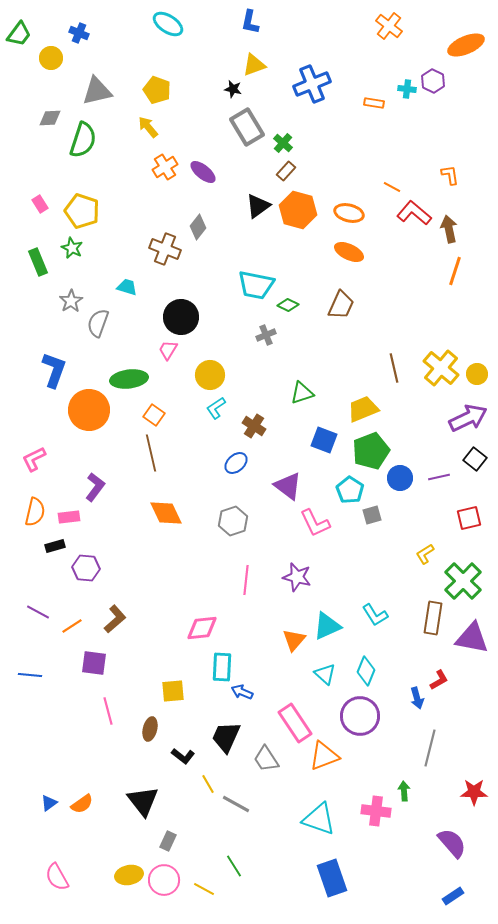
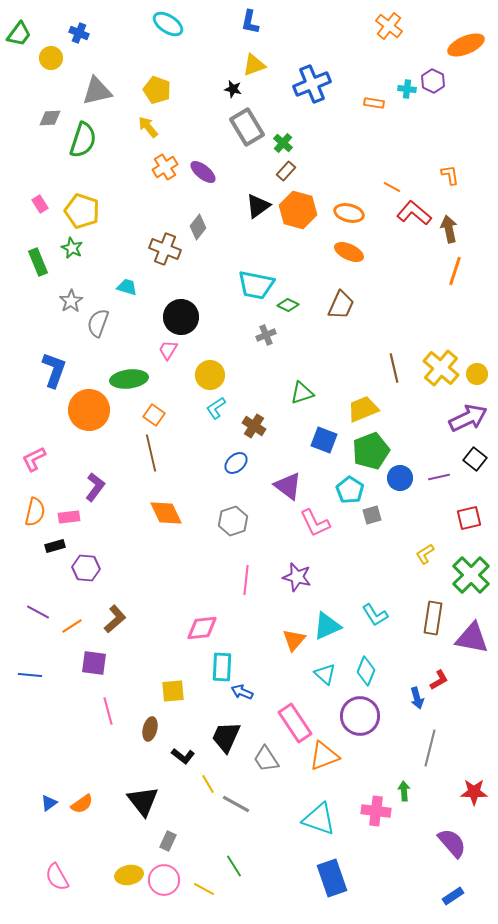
green cross at (463, 581): moved 8 px right, 6 px up
